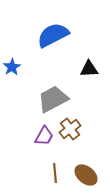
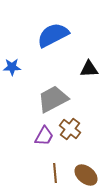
blue star: rotated 30 degrees clockwise
brown cross: rotated 15 degrees counterclockwise
